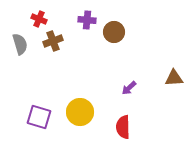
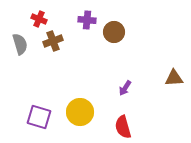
purple arrow: moved 4 px left; rotated 14 degrees counterclockwise
red semicircle: rotated 15 degrees counterclockwise
